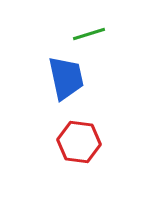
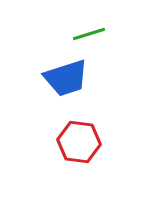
blue trapezoid: rotated 84 degrees clockwise
